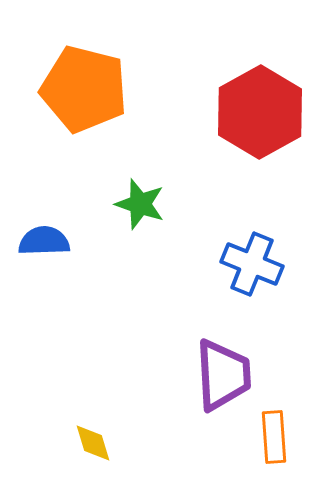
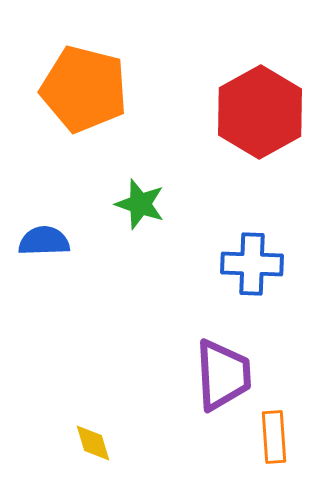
blue cross: rotated 20 degrees counterclockwise
